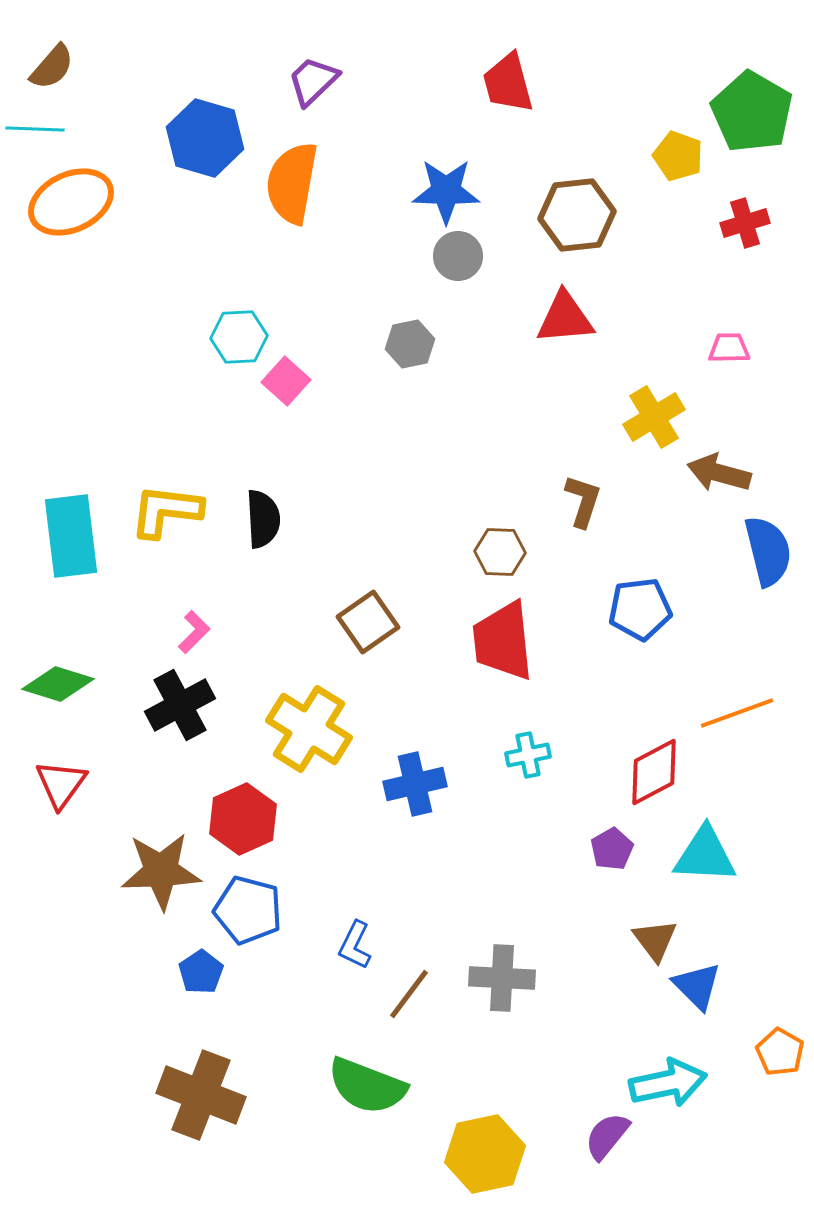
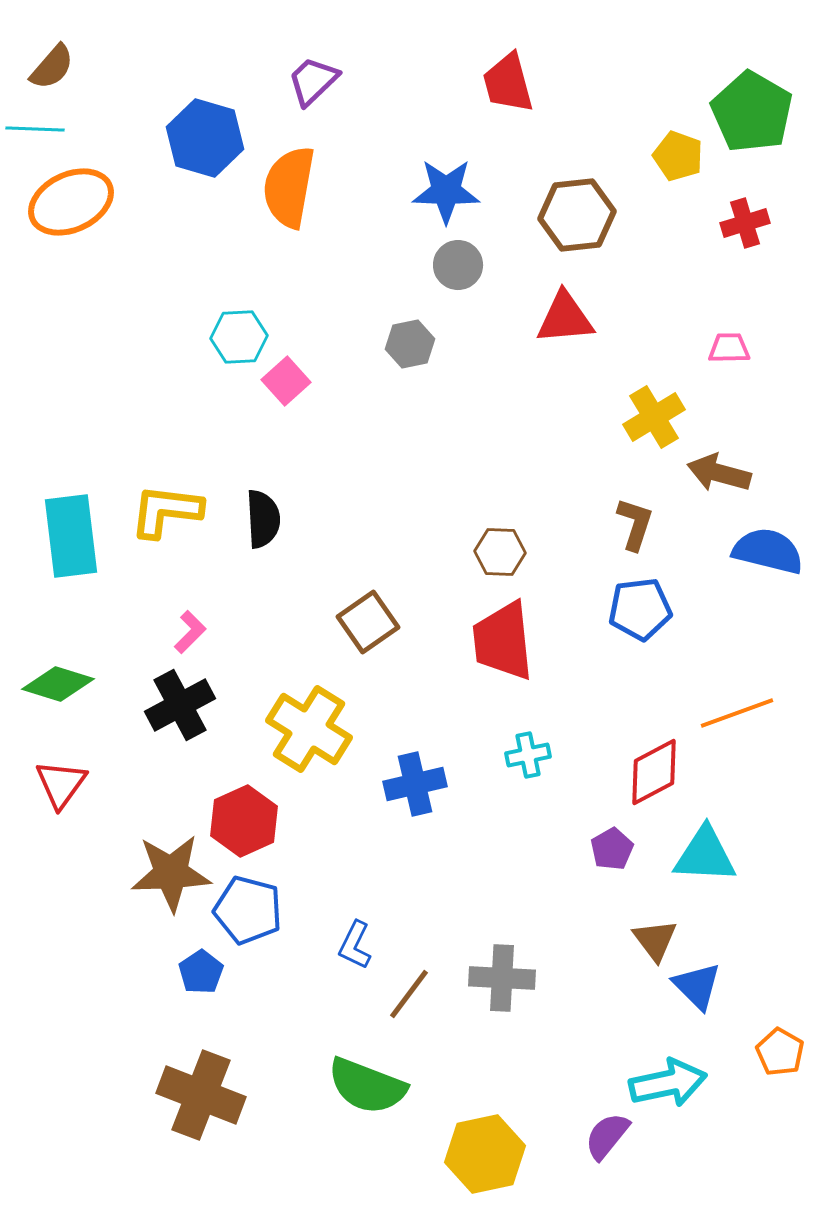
orange semicircle at (292, 183): moved 3 px left, 4 px down
gray circle at (458, 256): moved 9 px down
pink square at (286, 381): rotated 6 degrees clockwise
brown L-shape at (583, 501): moved 52 px right, 23 px down
blue semicircle at (768, 551): rotated 62 degrees counterclockwise
pink L-shape at (194, 632): moved 4 px left
red hexagon at (243, 819): moved 1 px right, 2 px down
brown star at (161, 871): moved 10 px right, 2 px down
